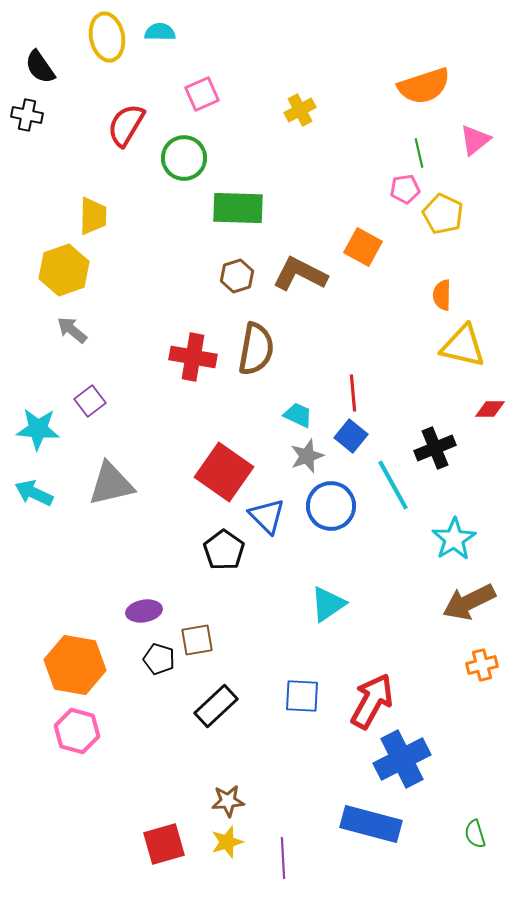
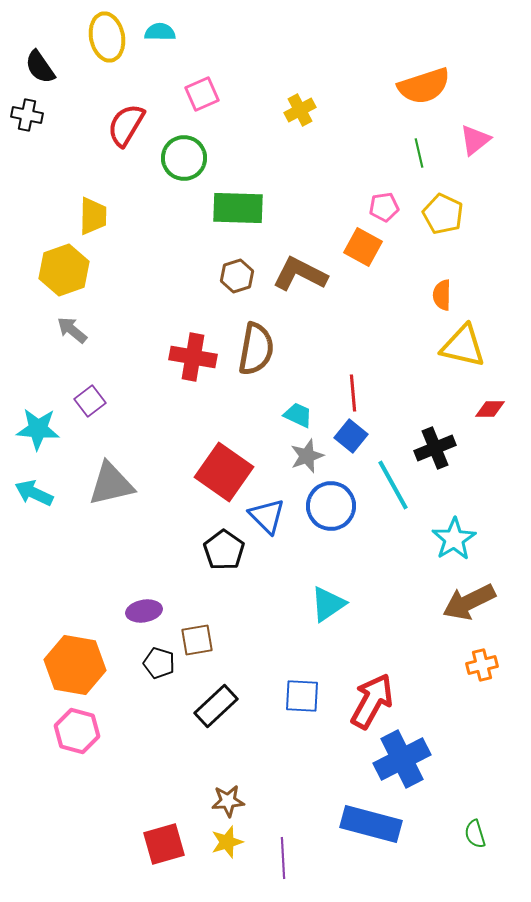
pink pentagon at (405, 189): moved 21 px left, 18 px down
black pentagon at (159, 659): moved 4 px down
